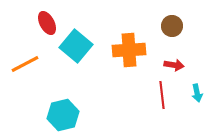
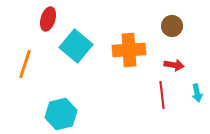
red ellipse: moved 1 px right, 4 px up; rotated 45 degrees clockwise
orange line: rotated 44 degrees counterclockwise
cyan hexagon: moved 2 px left, 1 px up
